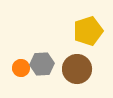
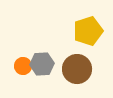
orange circle: moved 2 px right, 2 px up
